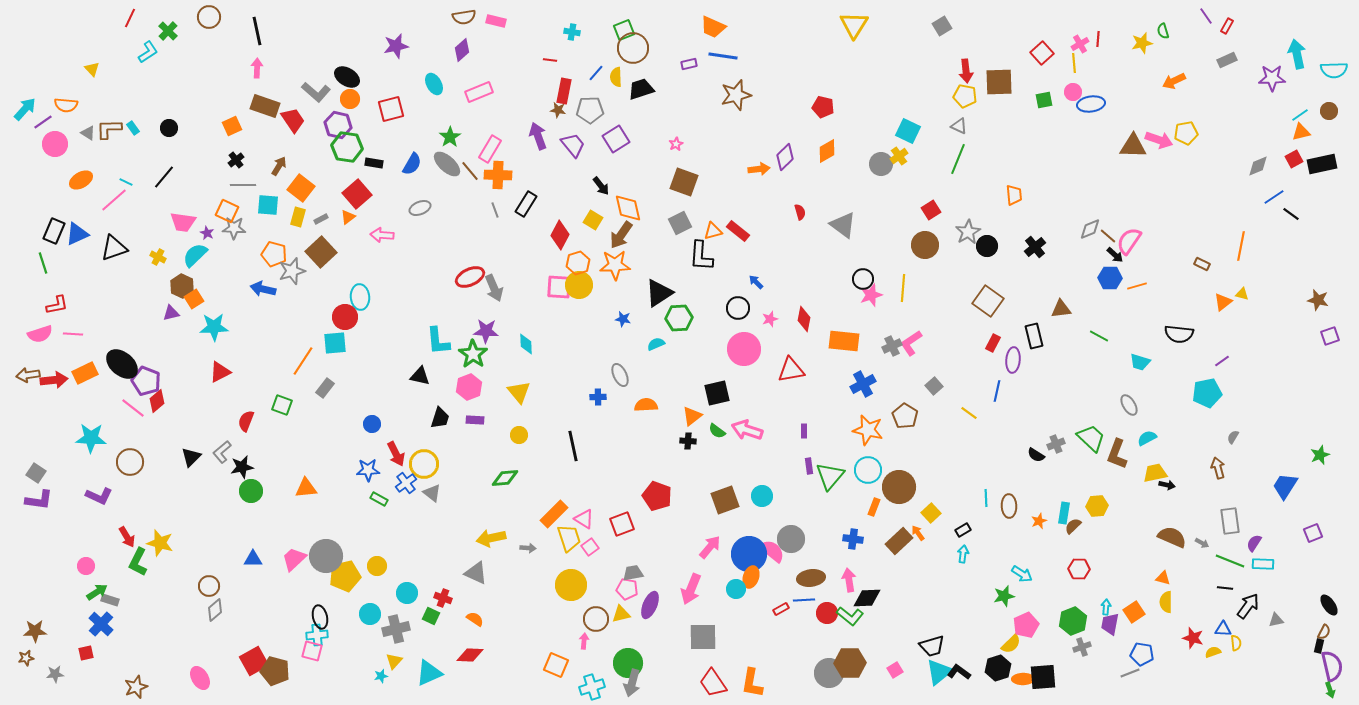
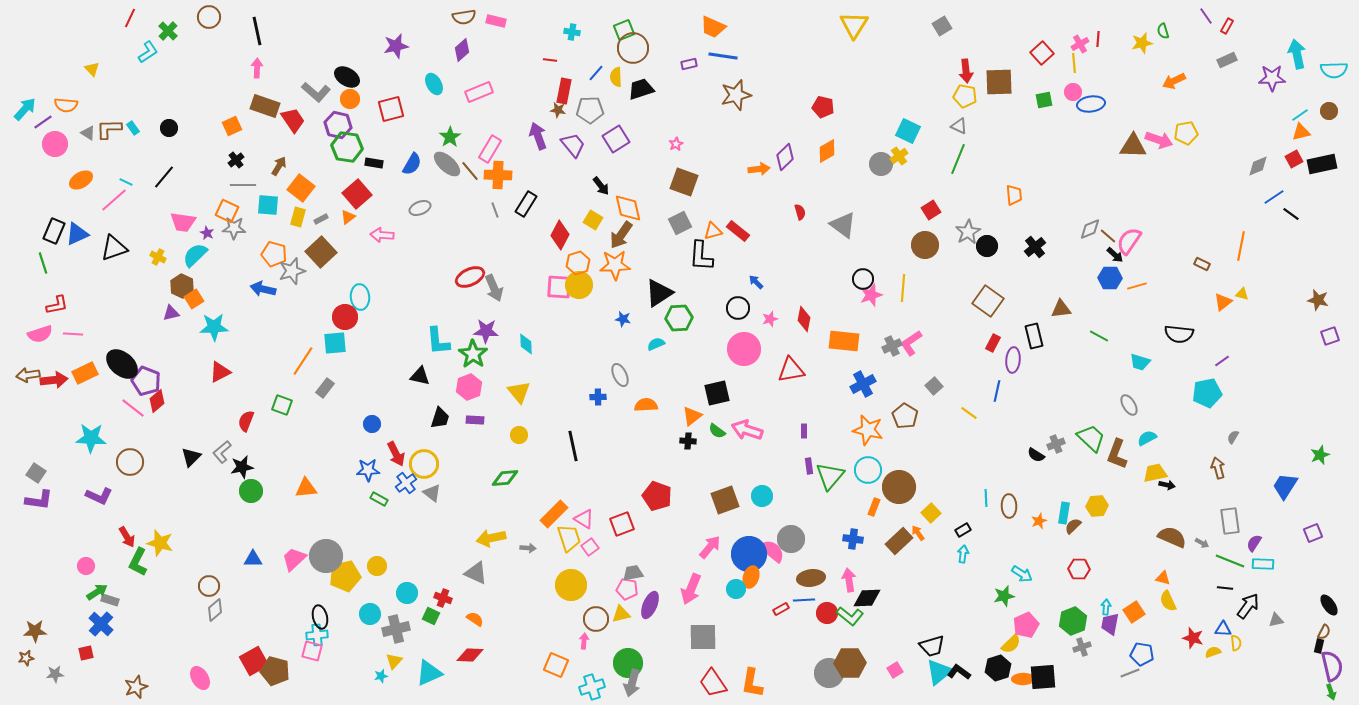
yellow semicircle at (1166, 602): moved 2 px right, 1 px up; rotated 25 degrees counterclockwise
green arrow at (1330, 690): moved 1 px right, 2 px down
